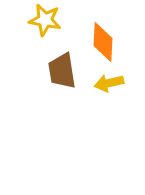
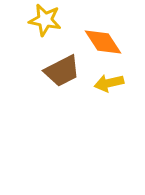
orange diamond: rotated 36 degrees counterclockwise
brown trapezoid: rotated 108 degrees counterclockwise
